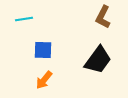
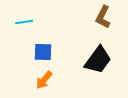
cyan line: moved 3 px down
blue square: moved 2 px down
